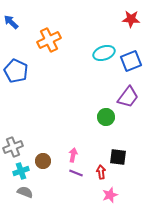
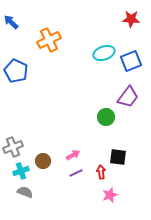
pink arrow: rotated 48 degrees clockwise
purple line: rotated 48 degrees counterclockwise
